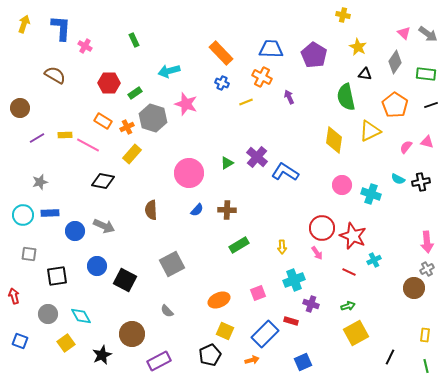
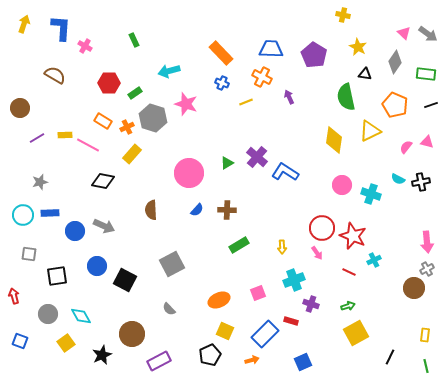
orange pentagon at (395, 105): rotated 10 degrees counterclockwise
gray semicircle at (167, 311): moved 2 px right, 2 px up
